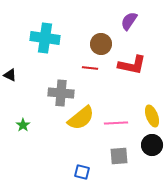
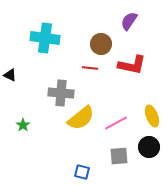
pink line: rotated 25 degrees counterclockwise
black circle: moved 3 px left, 2 px down
